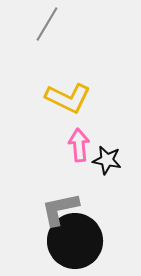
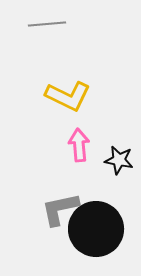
gray line: rotated 54 degrees clockwise
yellow L-shape: moved 2 px up
black star: moved 12 px right
black circle: moved 21 px right, 12 px up
